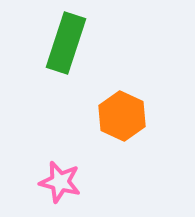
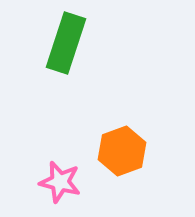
orange hexagon: moved 35 px down; rotated 15 degrees clockwise
